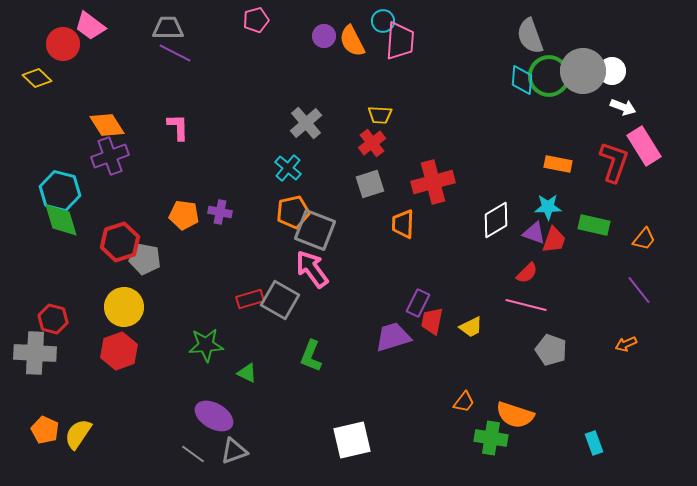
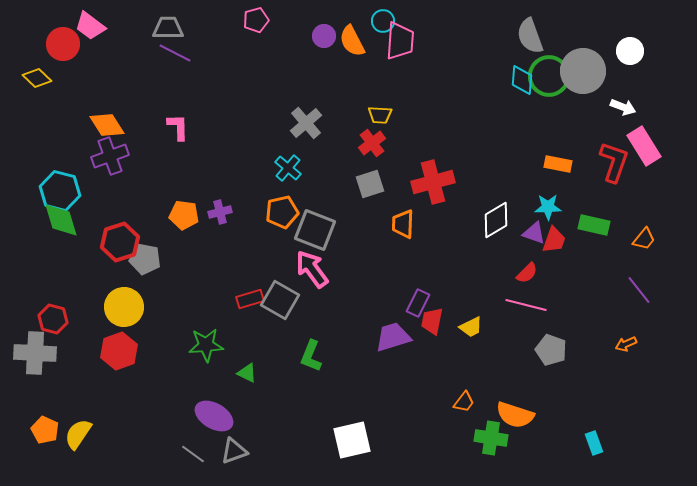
white circle at (612, 71): moved 18 px right, 20 px up
purple cross at (220, 212): rotated 25 degrees counterclockwise
orange pentagon at (293, 212): moved 11 px left
